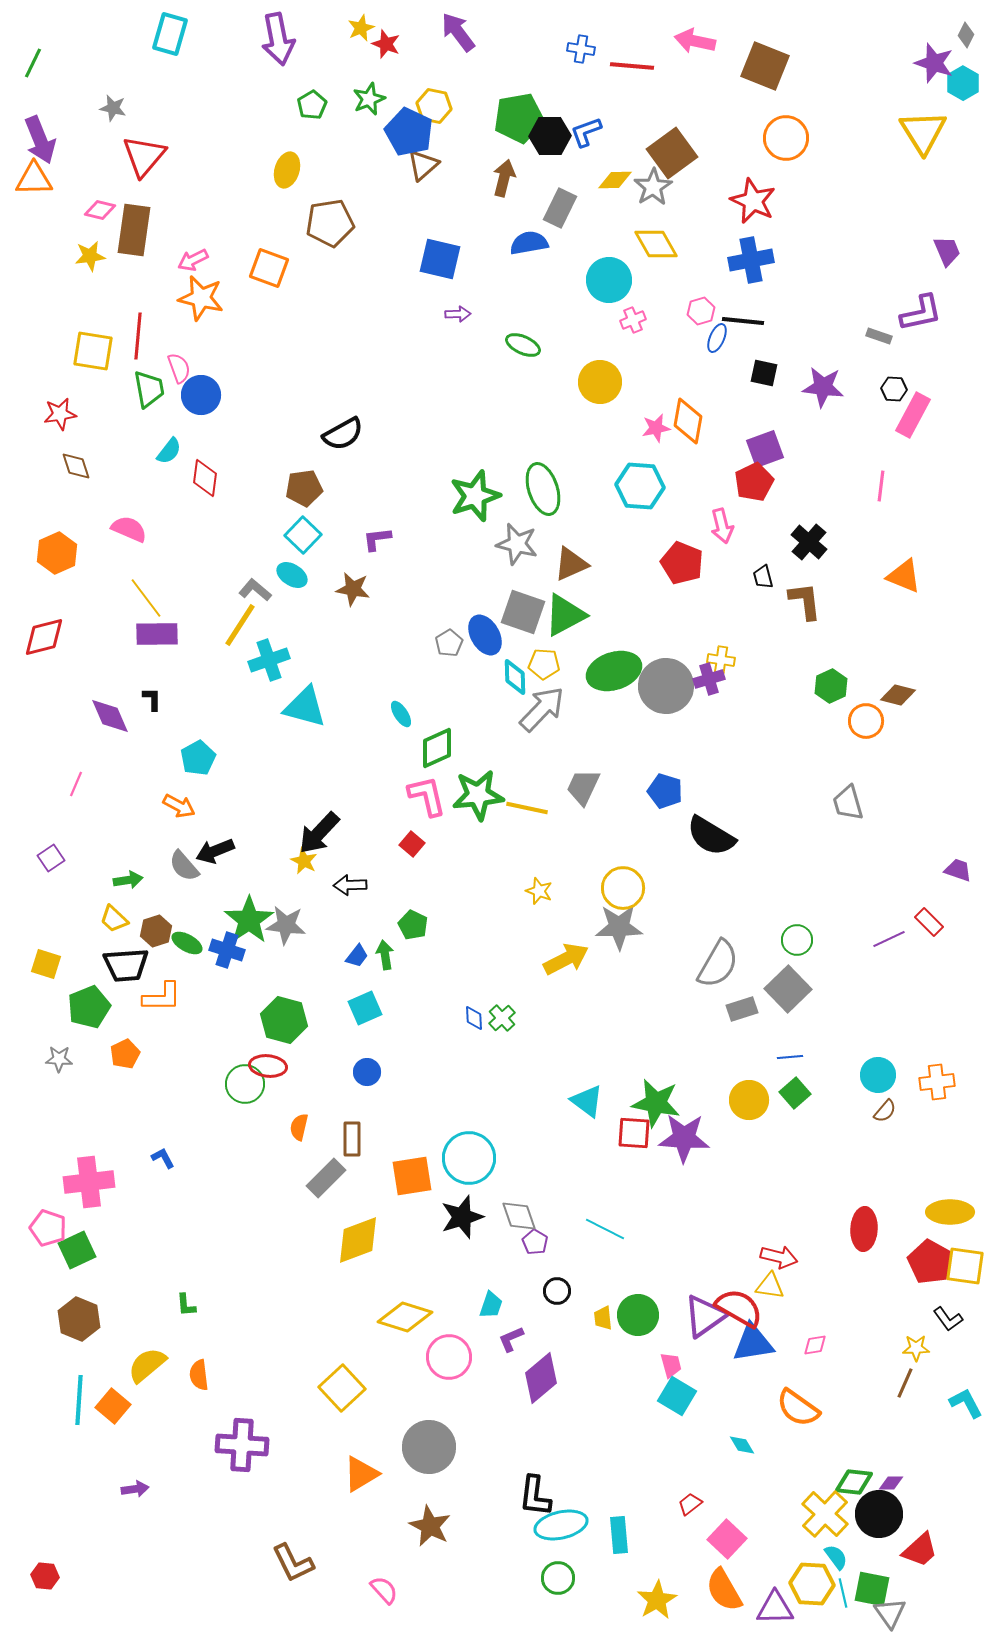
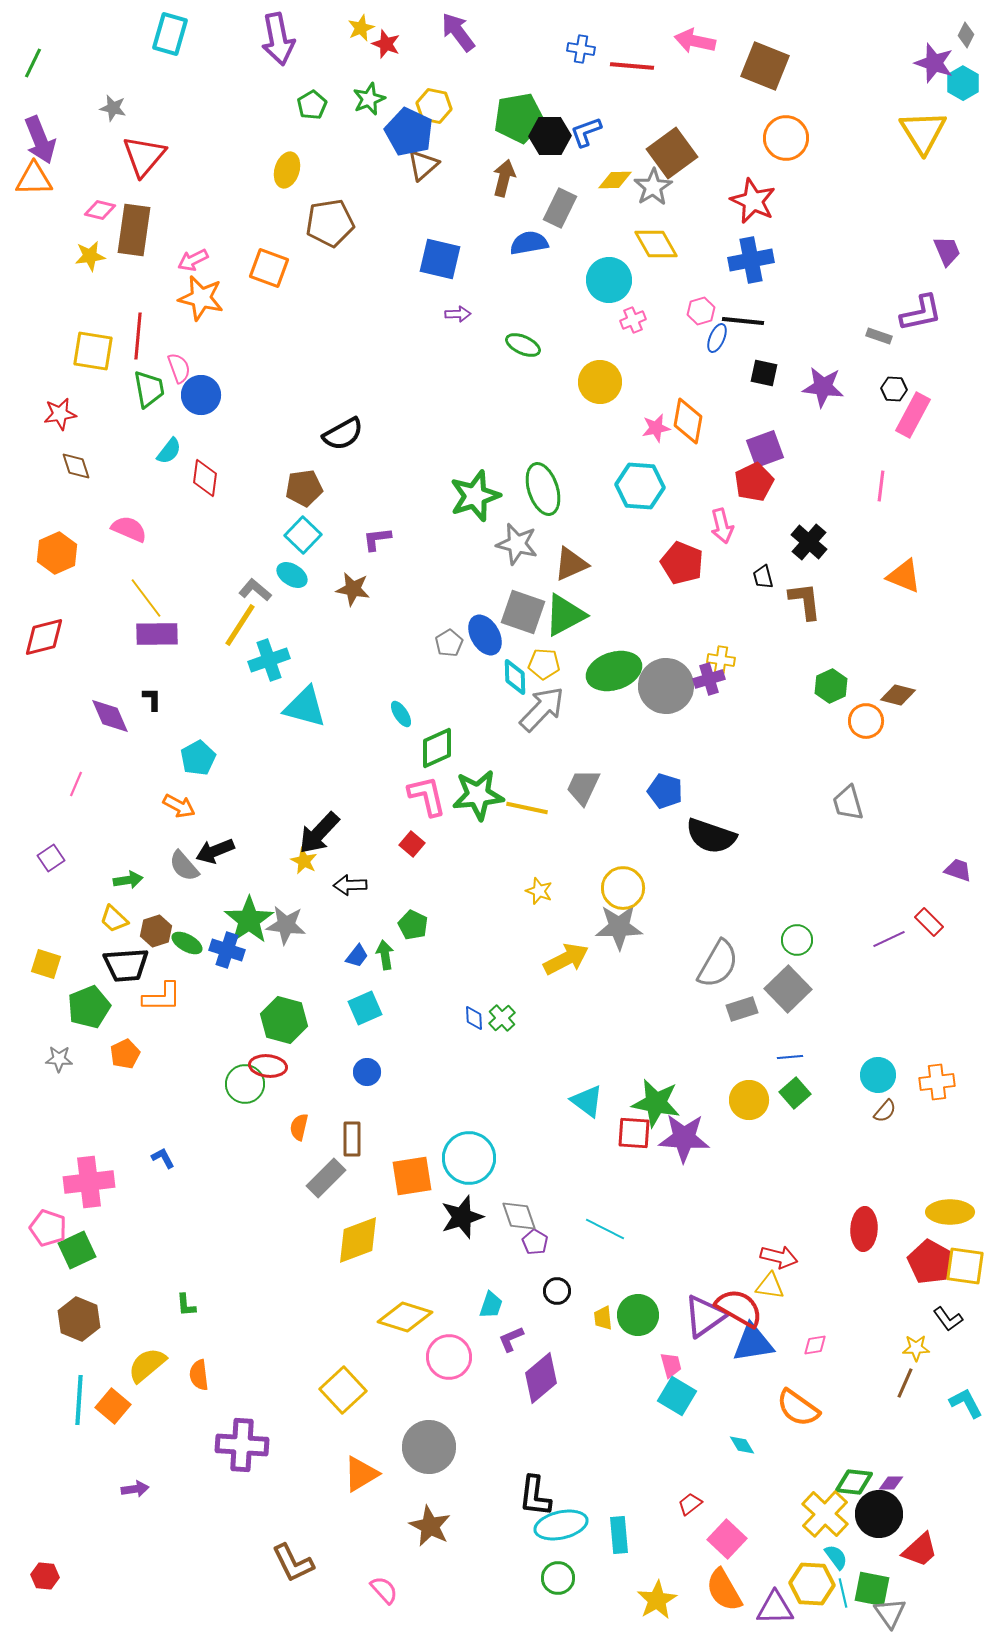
black semicircle at (711, 836): rotated 12 degrees counterclockwise
yellow square at (342, 1388): moved 1 px right, 2 px down
